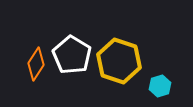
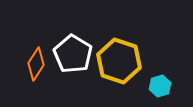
white pentagon: moved 1 px right, 1 px up
